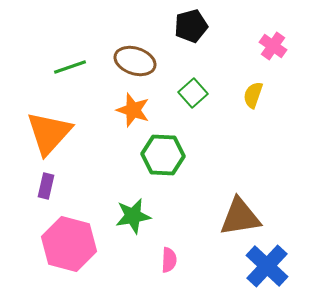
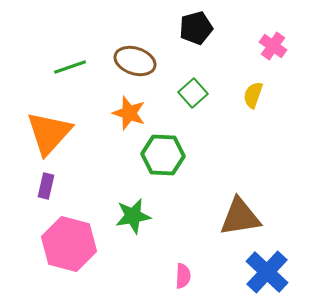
black pentagon: moved 5 px right, 2 px down
orange star: moved 4 px left, 3 px down
pink semicircle: moved 14 px right, 16 px down
blue cross: moved 6 px down
